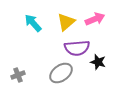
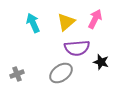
pink arrow: rotated 42 degrees counterclockwise
cyan arrow: rotated 18 degrees clockwise
black star: moved 3 px right
gray cross: moved 1 px left, 1 px up
